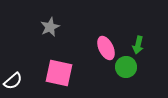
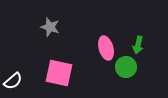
gray star: rotated 30 degrees counterclockwise
pink ellipse: rotated 10 degrees clockwise
